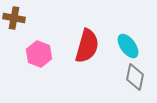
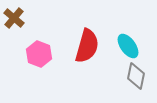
brown cross: rotated 30 degrees clockwise
gray diamond: moved 1 px right, 1 px up
